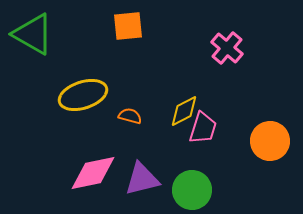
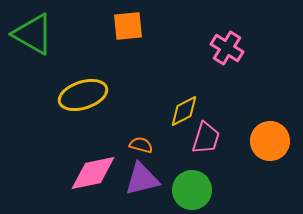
pink cross: rotated 8 degrees counterclockwise
orange semicircle: moved 11 px right, 29 px down
pink trapezoid: moved 3 px right, 10 px down
